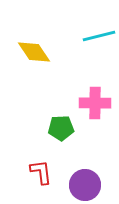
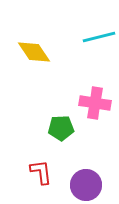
cyan line: moved 1 px down
pink cross: rotated 8 degrees clockwise
purple circle: moved 1 px right
